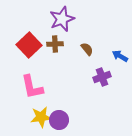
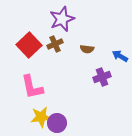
brown cross: rotated 21 degrees counterclockwise
brown semicircle: rotated 136 degrees clockwise
purple circle: moved 2 px left, 3 px down
